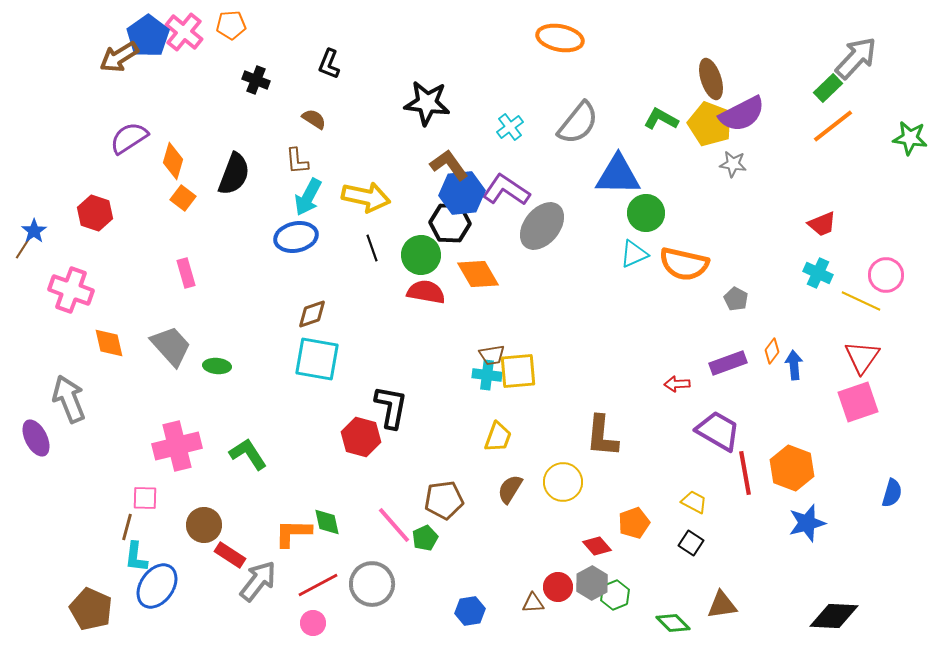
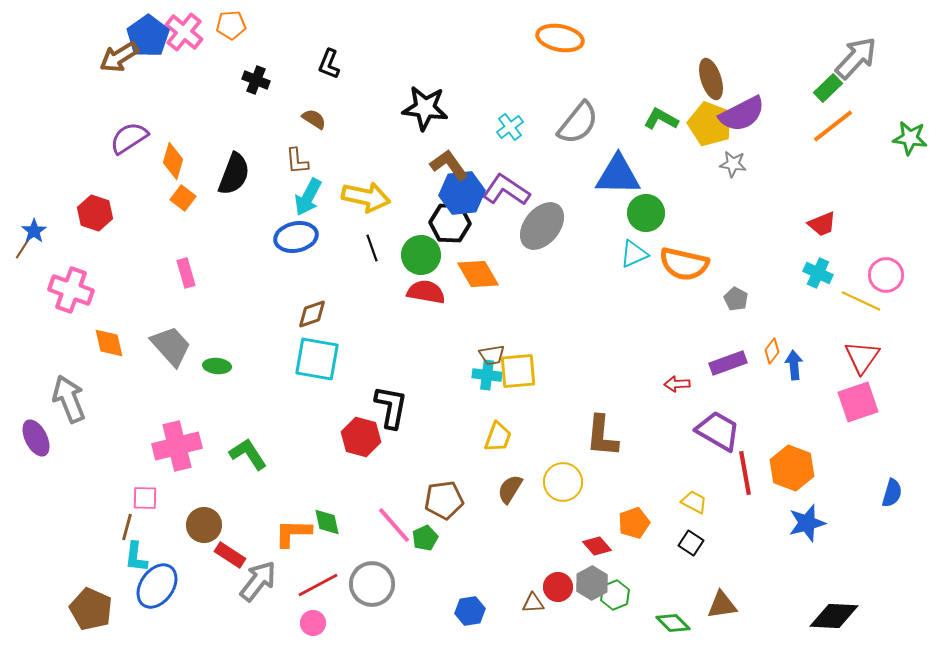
black star at (427, 103): moved 2 px left, 5 px down
